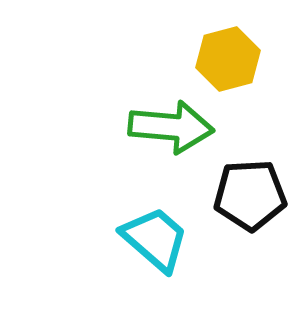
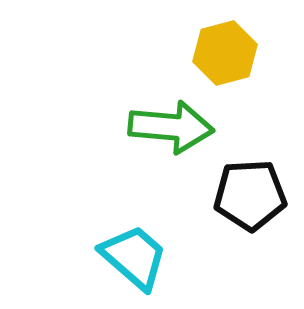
yellow hexagon: moved 3 px left, 6 px up
cyan trapezoid: moved 21 px left, 18 px down
